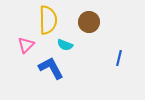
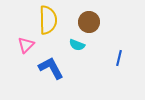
cyan semicircle: moved 12 px right
